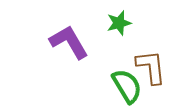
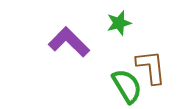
purple L-shape: rotated 15 degrees counterclockwise
